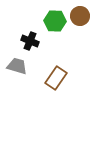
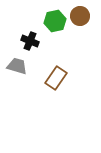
green hexagon: rotated 15 degrees counterclockwise
